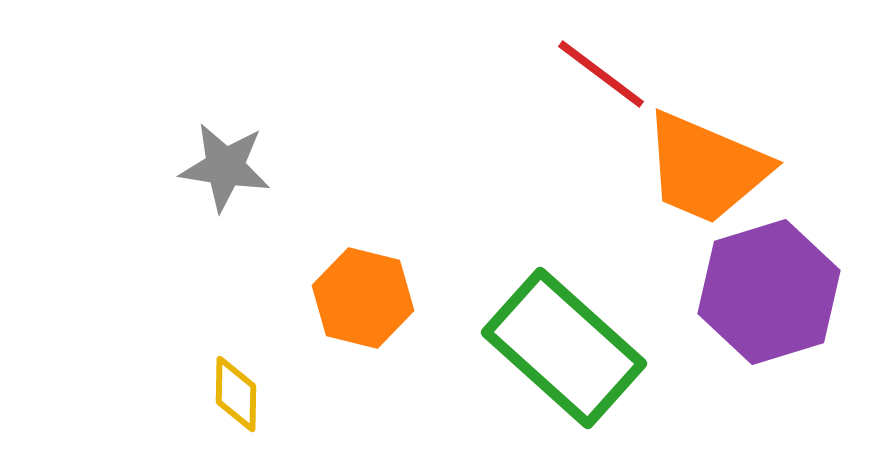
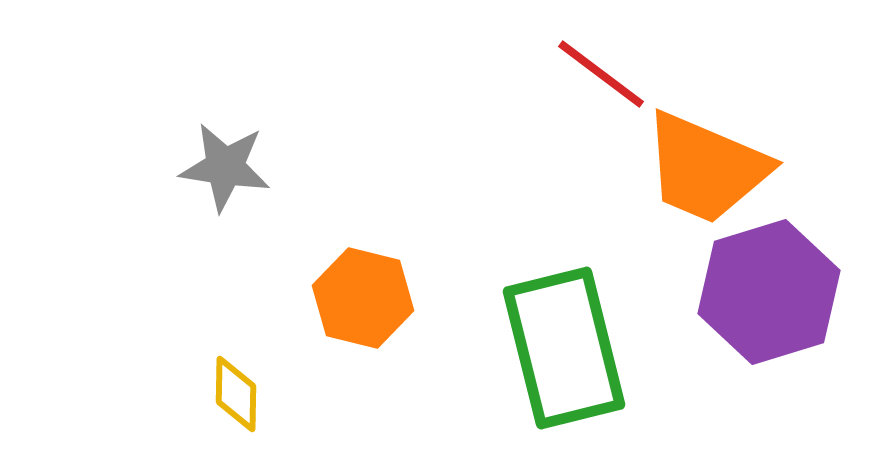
green rectangle: rotated 34 degrees clockwise
